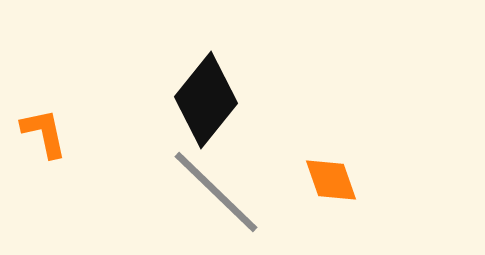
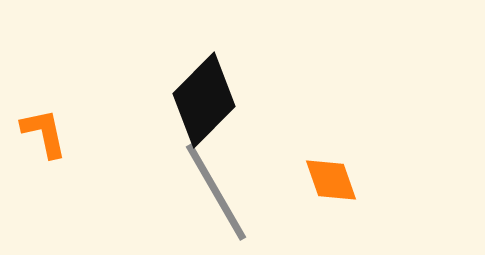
black diamond: moved 2 px left; rotated 6 degrees clockwise
gray line: rotated 16 degrees clockwise
